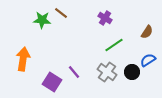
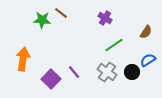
brown semicircle: moved 1 px left
purple square: moved 1 px left, 3 px up; rotated 12 degrees clockwise
